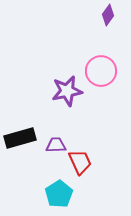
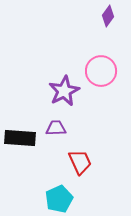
purple diamond: moved 1 px down
purple star: moved 3 px left; rotated 16 degrees counterclockwise
black rectangle: rotated 20 degrees clockwise
purple trapezoid: moved 17 px up
cyan pentagon: moved 5 px down; rotated 8 degrees clockwise
